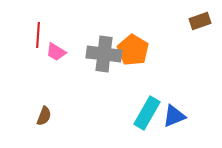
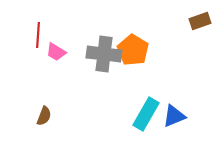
cyan rectangle: moved 1 px left, 1 px down
